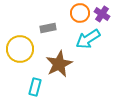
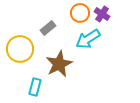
gray rectangle: rotated 28 degrees counterclockwise
